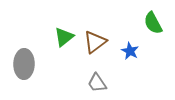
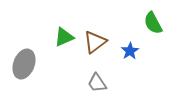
green triangle: rotated 15 degrees clockwise
blue star: rotated 12 degrees clockwise
gray ellipse: rotated 20 degrees clockwise
